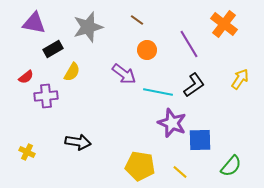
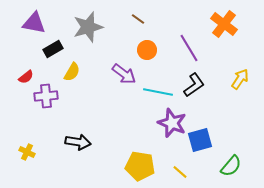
brown line: moved 1 px right, 1 px up
purple line: moved 4 px down
blue square: rotated 15 degrees counterclockwise
